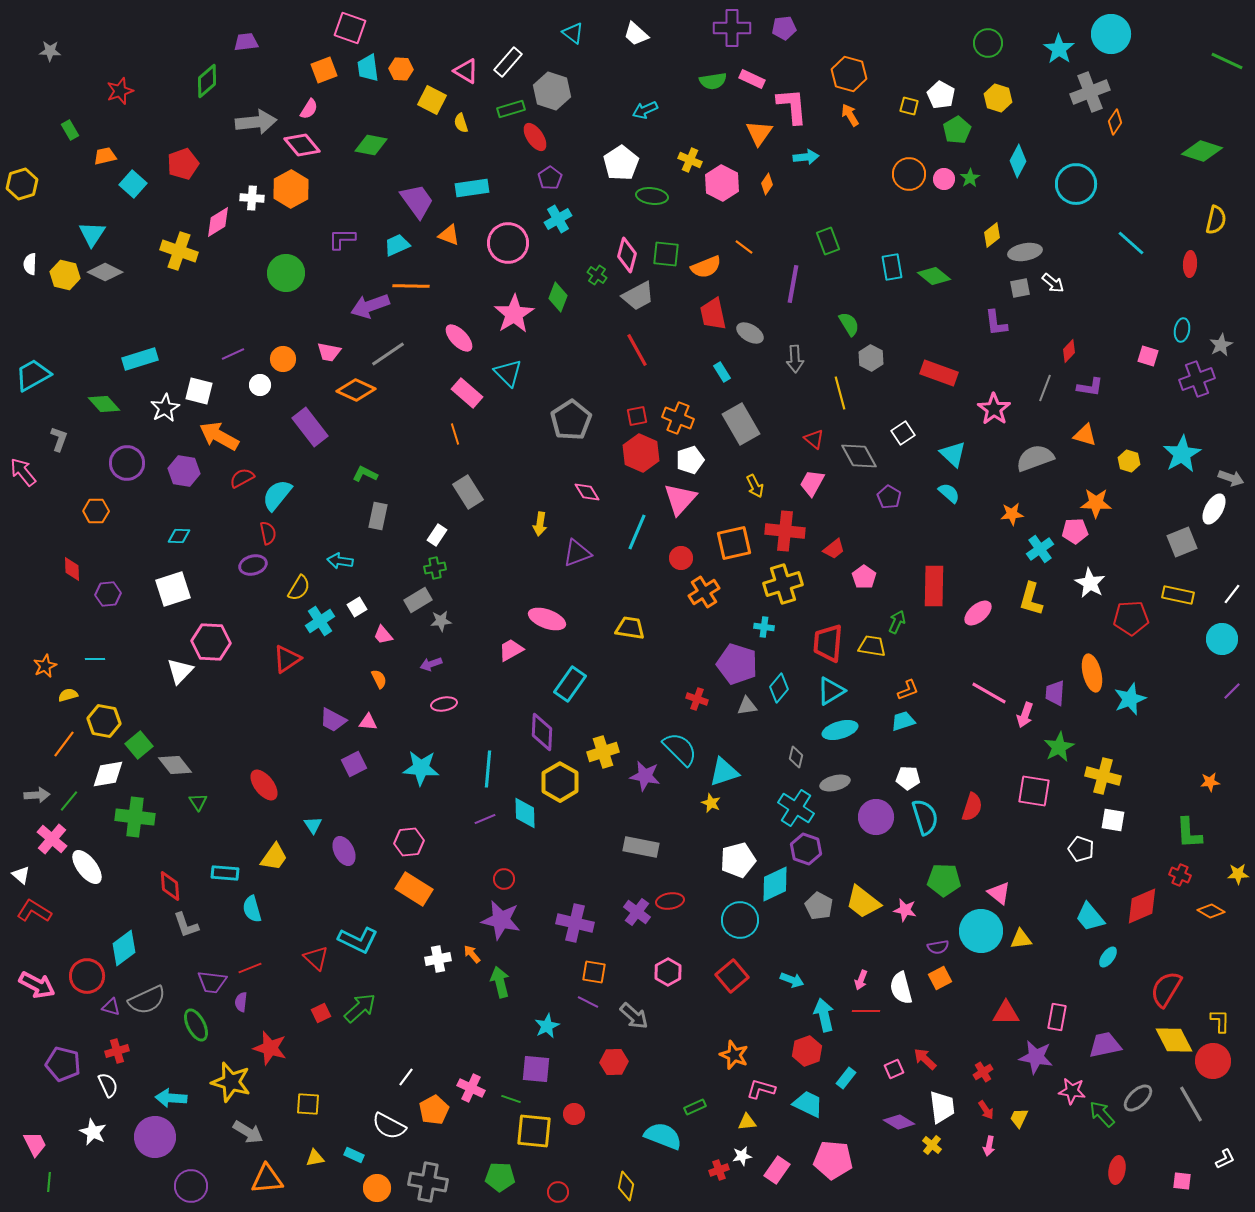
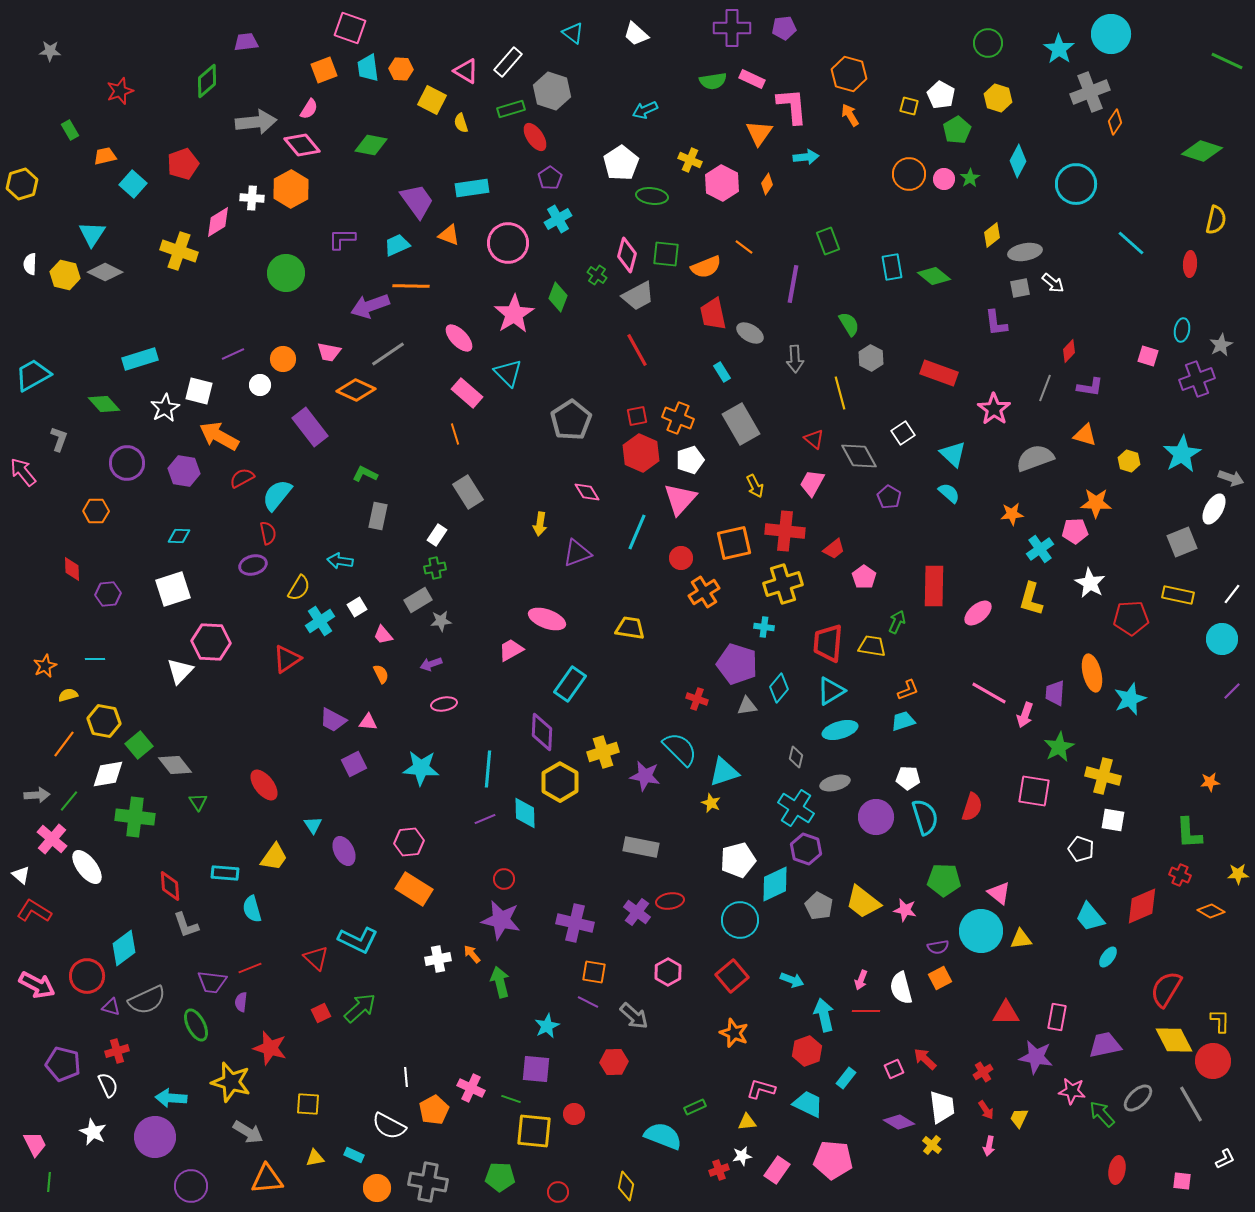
orange semicircle at (379, 679): moved 2 px right, 5 px up
orange star at (734, 1055): moved 22 px up
white line at (406, 1077): rotated 42 degrees counterclockwise
